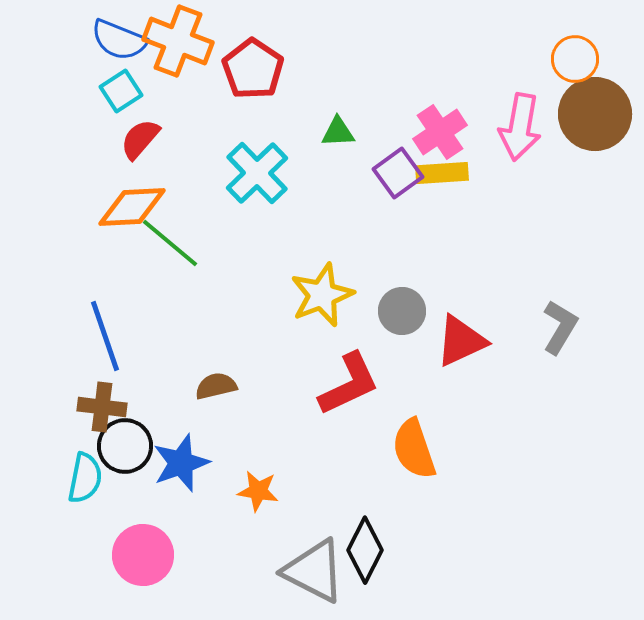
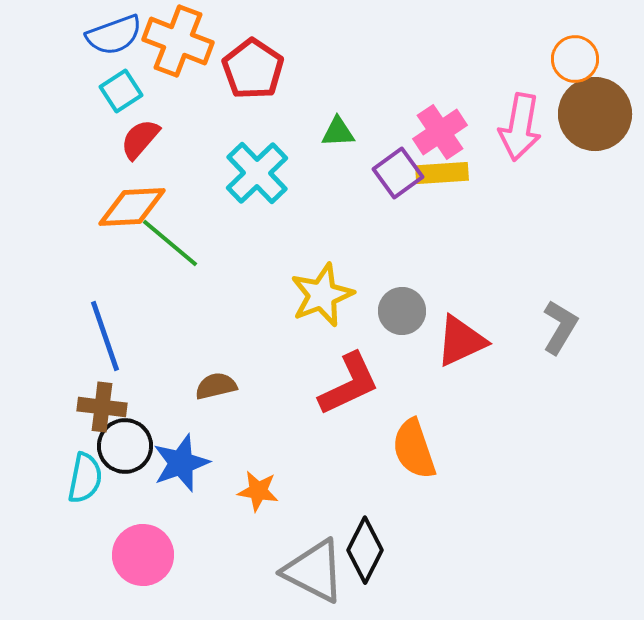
blue semicircle: moved 5 px left, 5 px up; rotated 42 degrees counterclockwise
